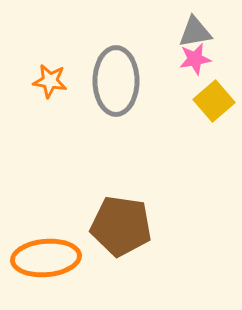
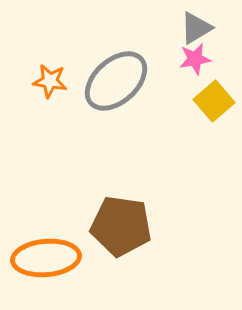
gray triangle: moved 1 px right, 4 px up; rotated 21 degrees counterclockwise
gray ellipse: rotated 48 degrees clockwise
